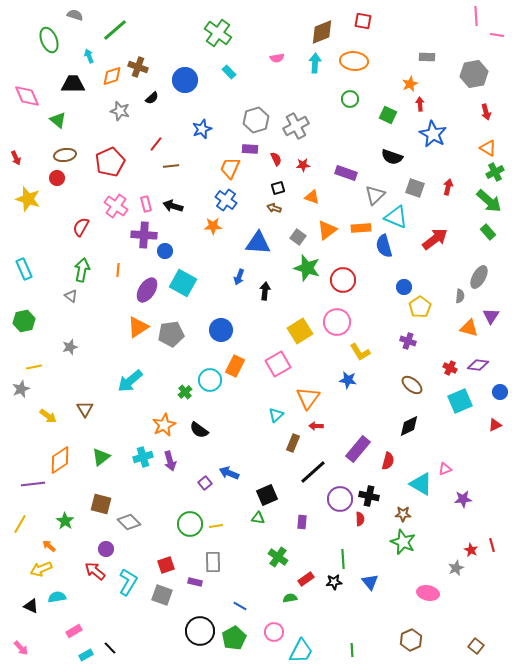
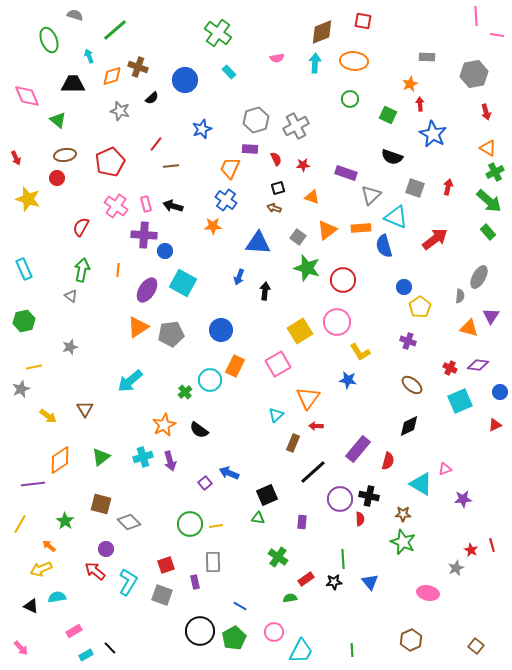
gray triangle at (375, 195): moved 4 px left
purple rectangle at (195, 582): rotated 64 degrees clockwise
